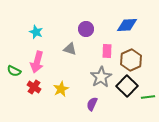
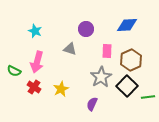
cyan star: moved 1 px left, 1 px up
